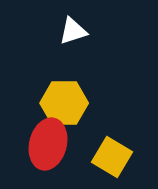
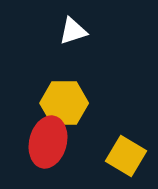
red ellipse: moved 2 px up
yellow square: moved 14 px right, 1 px up
